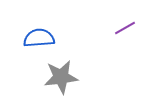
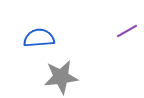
purple line: moved 2 px right, 3 px down
